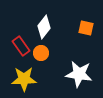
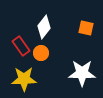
white star: moved 3 px right, 1 px up; rotated 8 degrees counterclockwise
